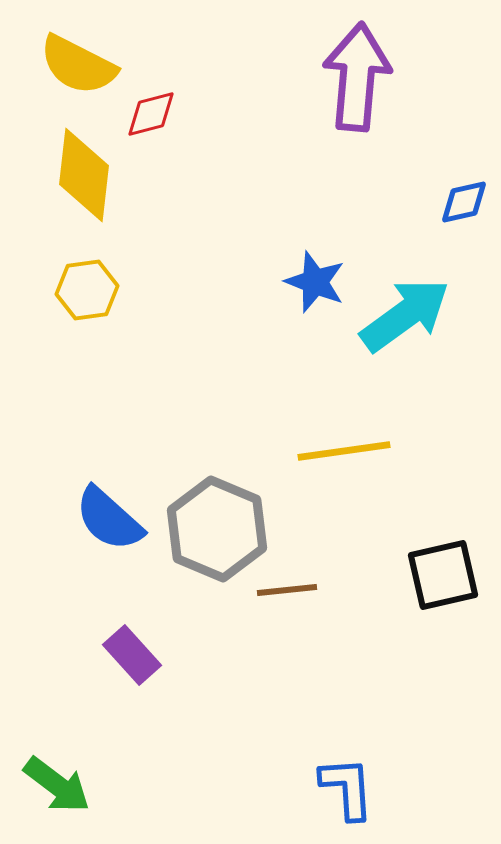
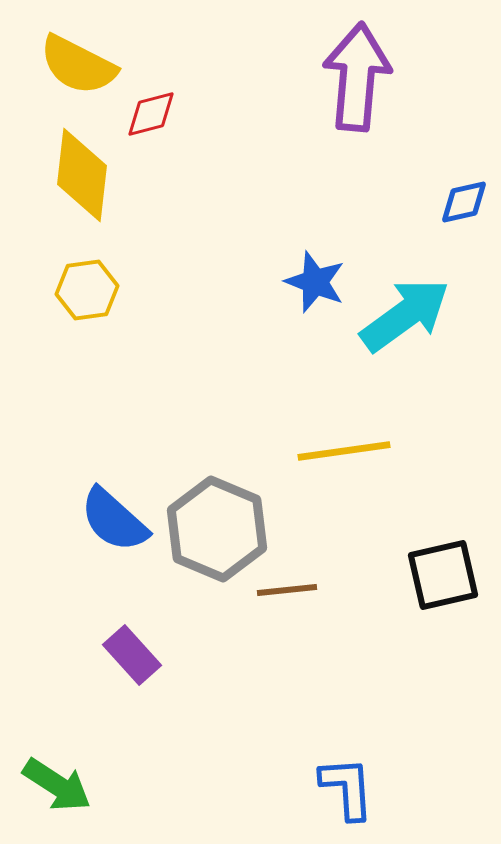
yellow diamond: moved 2 px left
blue semicircle: moved 5 px right, 1 px down
green arrow: rotated 4 degrees counterclockwise
